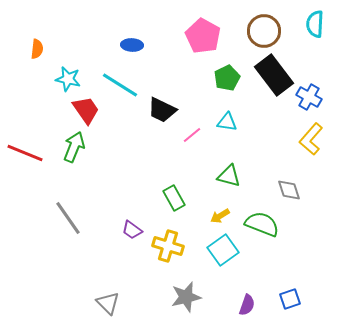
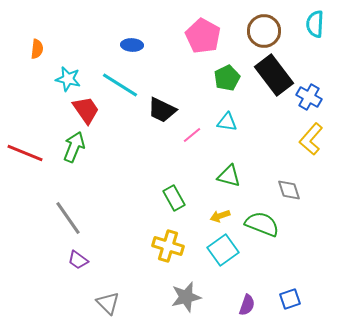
yellow arrow: rotated 12 degrees clockwise
purple trapezoid: moved 54 px left, 30 px down
